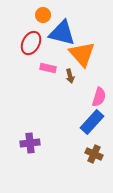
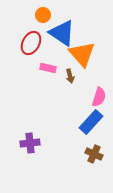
blue triangle: rotated 20 degrees clockwise
blue rectangle: moved 1 px left
